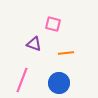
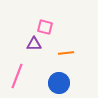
pink square: moved 8 px left, 3 px down
purple triangle: rotated 21 degrees counterclockwise
pink line: moved 5 px left, 4 px up
